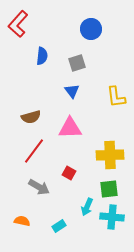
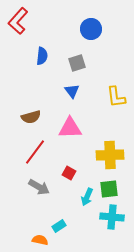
red L-shape: moved 3 px up
red line: moved 1 px right, 1 px down
cyan arrow: moved 10 px up
orange semicircle: moved 18 px right, 19 px down
